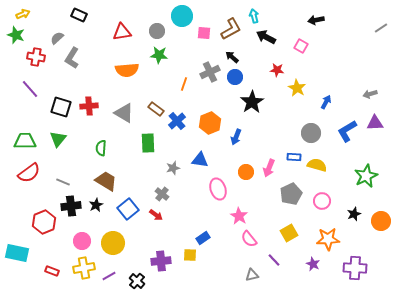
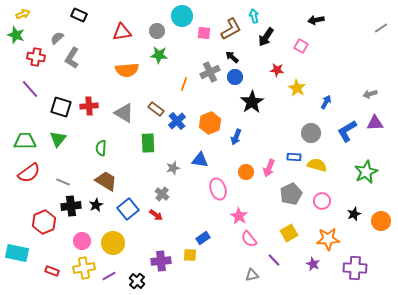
black arrow at (266, 37): rotated 84 degrees counterclockwise
green star at (366, 176): moved 4 px up
